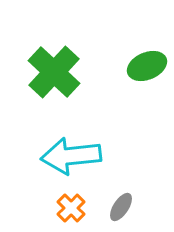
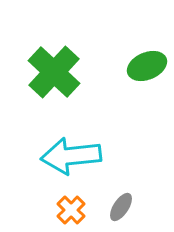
orange cross: moved 2 px down
